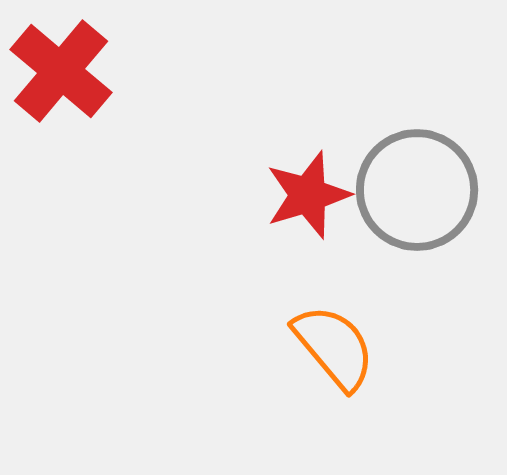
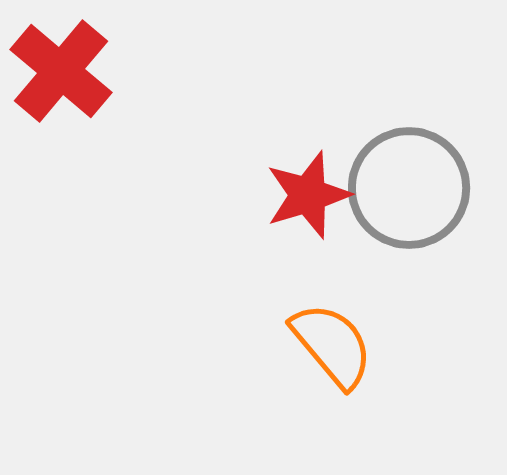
gray circle: moved 8 px left, 2 px up
orange semicircle: moved 2 px left, 2 px up
